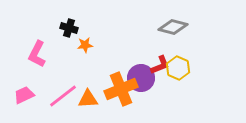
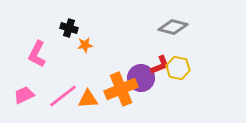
yellow hexagon: rotated 10 degrees counterclockwise
